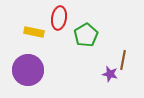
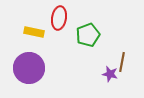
green pentagon: moved 2 px right; rotated 10 degrees clockwise
brown line: moved 1 px left, 2 px down
purple circle: moved 1 px right, 2 px up
